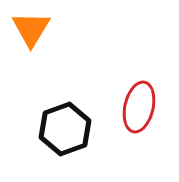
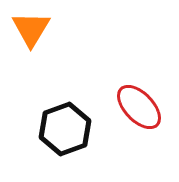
red ellipse: rotated 57 degrees counterclockwise
